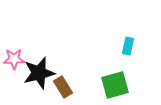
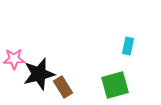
black star: moved 1 px down
